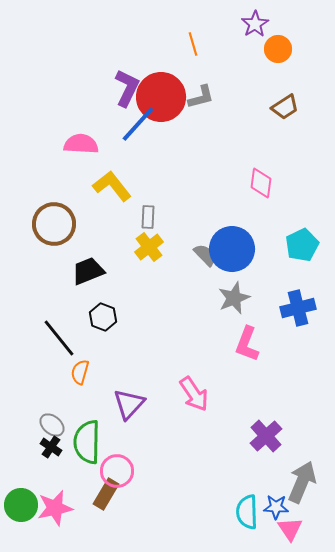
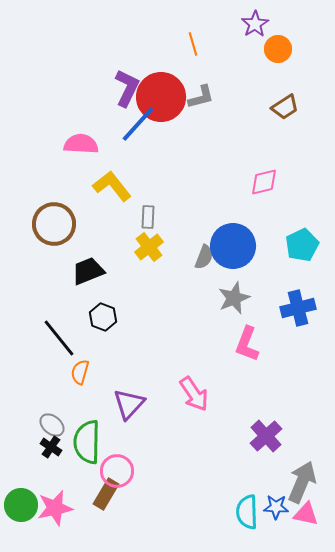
pink diamond: moved 3 px right, 1 px up; rotated 68 degrees clockwise
blue circle: moved 1 px right, 3 px up
gray semicircle: moved 1 px left, 2 px down; rotated 65 degrees clockwise
pink triangle: moved 16 px right, 15 px up; rotated 44 degrees counterclockwise
